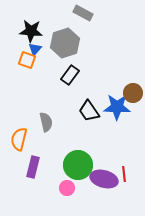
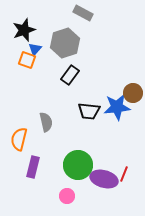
black star: moved 7 px left, 1 px up; rotated 25 degrees counterclockwise
blue star: rotated 8 degrees counterclockwise
black trapezoid: rotated 50 degrees counterclockwise
red line: rotated 28 degrees clockwise
pink circle: moved 8 px down
